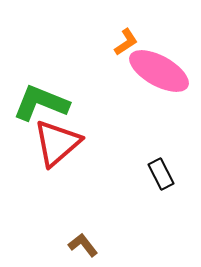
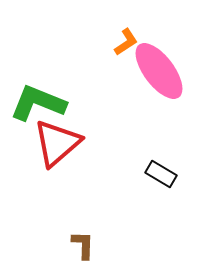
pink ellipse: rotated 24 degrees clockwise
green L-shape: moved 3 px left
black rectangle: rotated 32 degrees counterclockwise
brown L-shape: rotated 40 degrees clockwise
